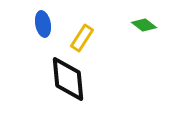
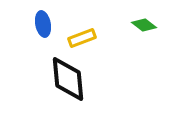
yellow rectangle: rotated 36 degrees clockwise
